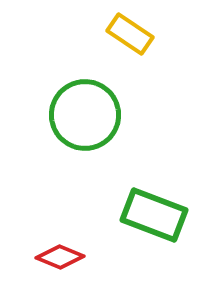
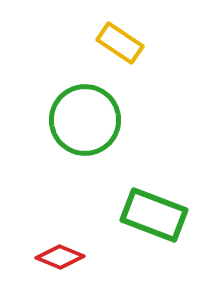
yellow rectangle: moved 10 px left, 9 px down
green circle: moved 5 px down
